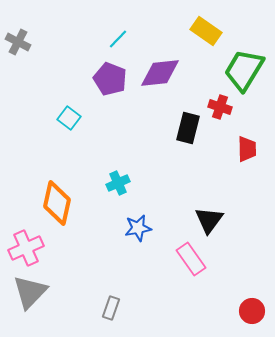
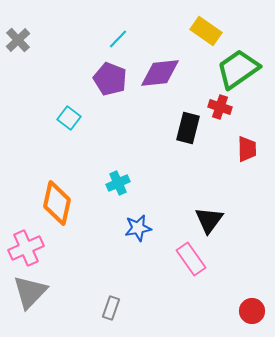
gray cross: moved 2 px up; rotated 20 degrees clockwise
green trapezoid: moved 6 px left, 1 px up; rotated 24 degrees clockwise
